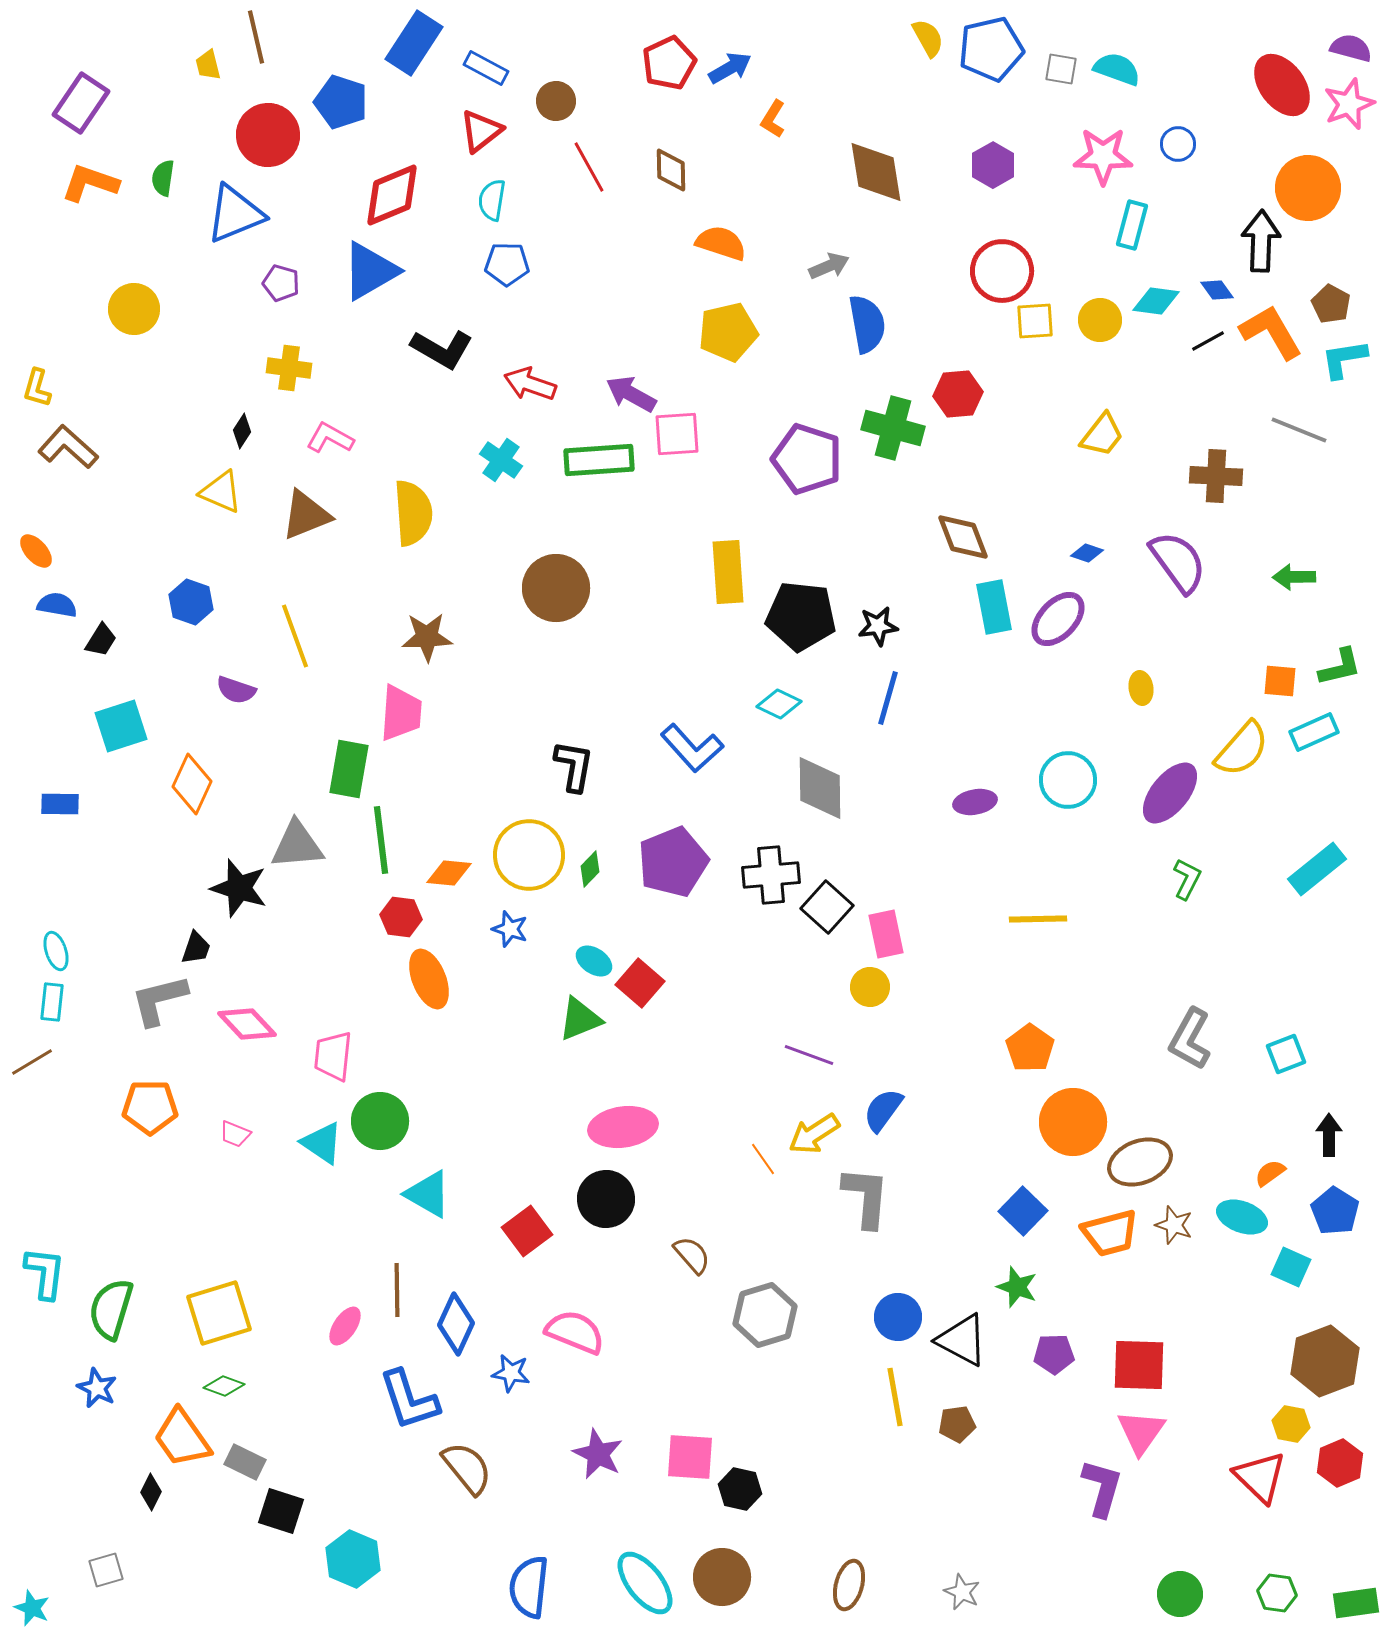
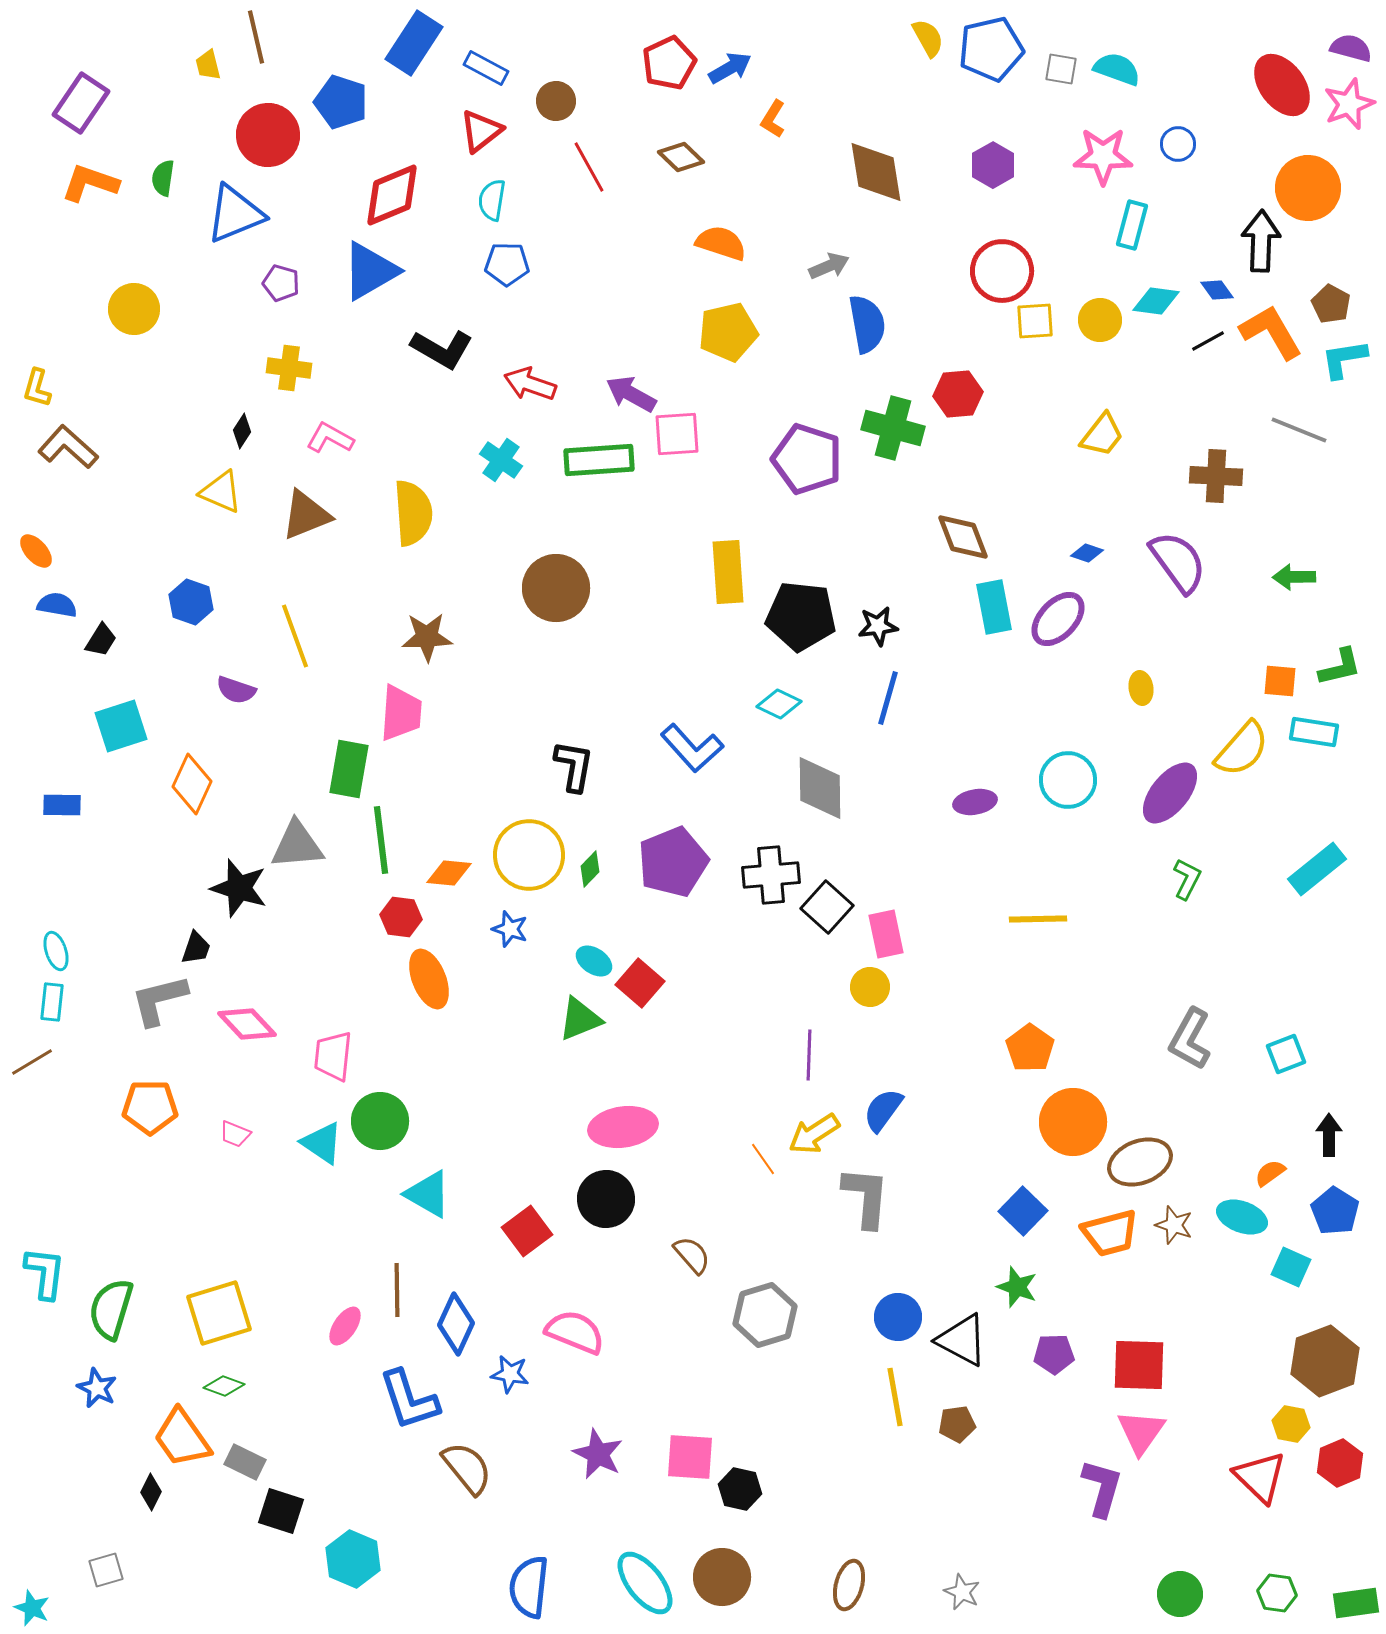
brown diamond at (671, 170): moved 10 px right, 13 px up; rotated 45 degrees counterclockwise
cyan rectangle at (1314, 732): rotated 33 degrees clockwise
blue rectangle at (60, 804): moved 2 px right, 1 px down
purple line at (809, 1055): rotated 72 degrees clockwise
blue star at (511, 1373): moved 1 px left, 1 px down
